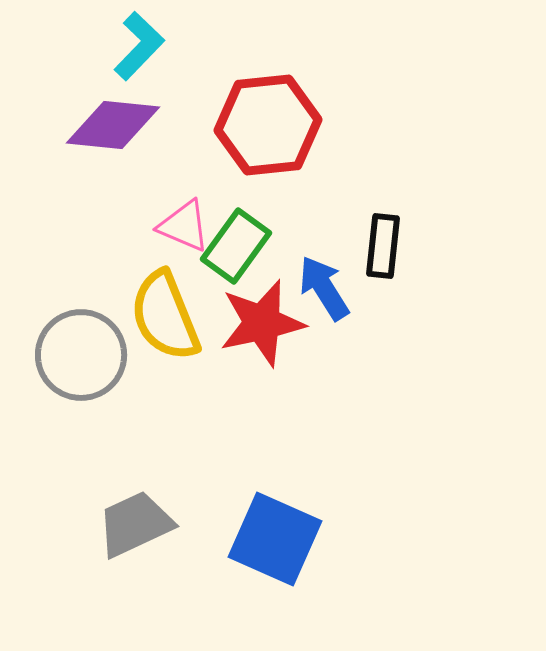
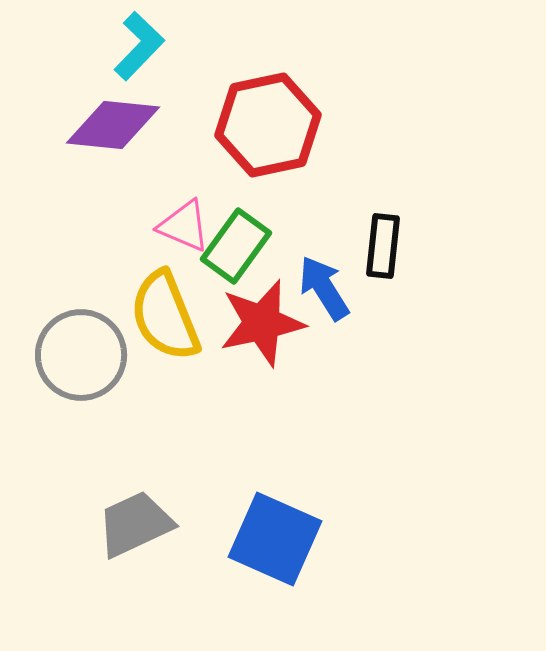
red hexagon: rotated 6 degrees counterclockwise
